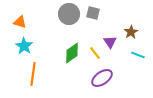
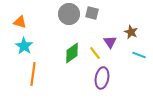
gray square: moved 1 px left
brown star: rotated 16 degrees counterclockwise
cyan line: moved 1 px right
purple ellipse: rotated 45 degrees counterclockwise
